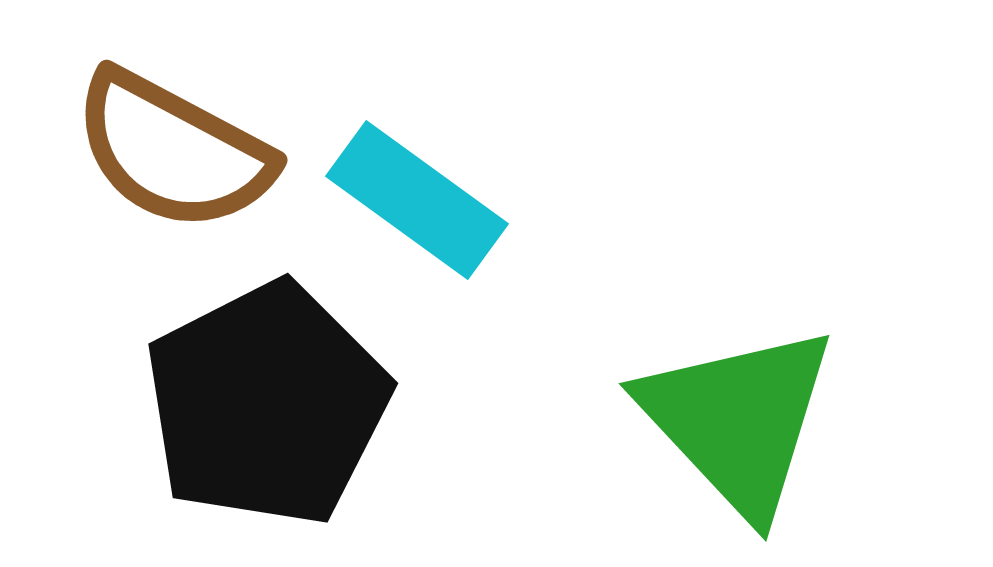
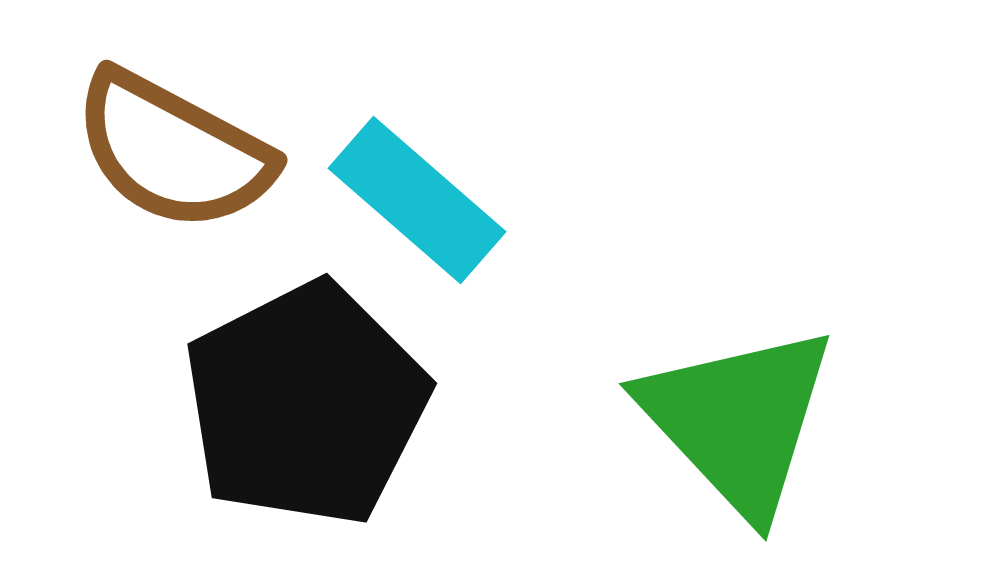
cyan rectangle: rotated 5 degrees clockwise
black pentagon: moved 39 px right
